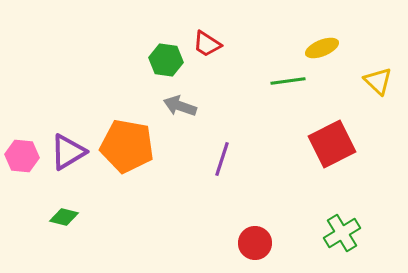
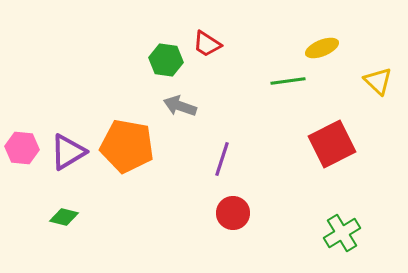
pink hexagon: moved 8 px up
red circle: moved 22 px left, 30 px up
